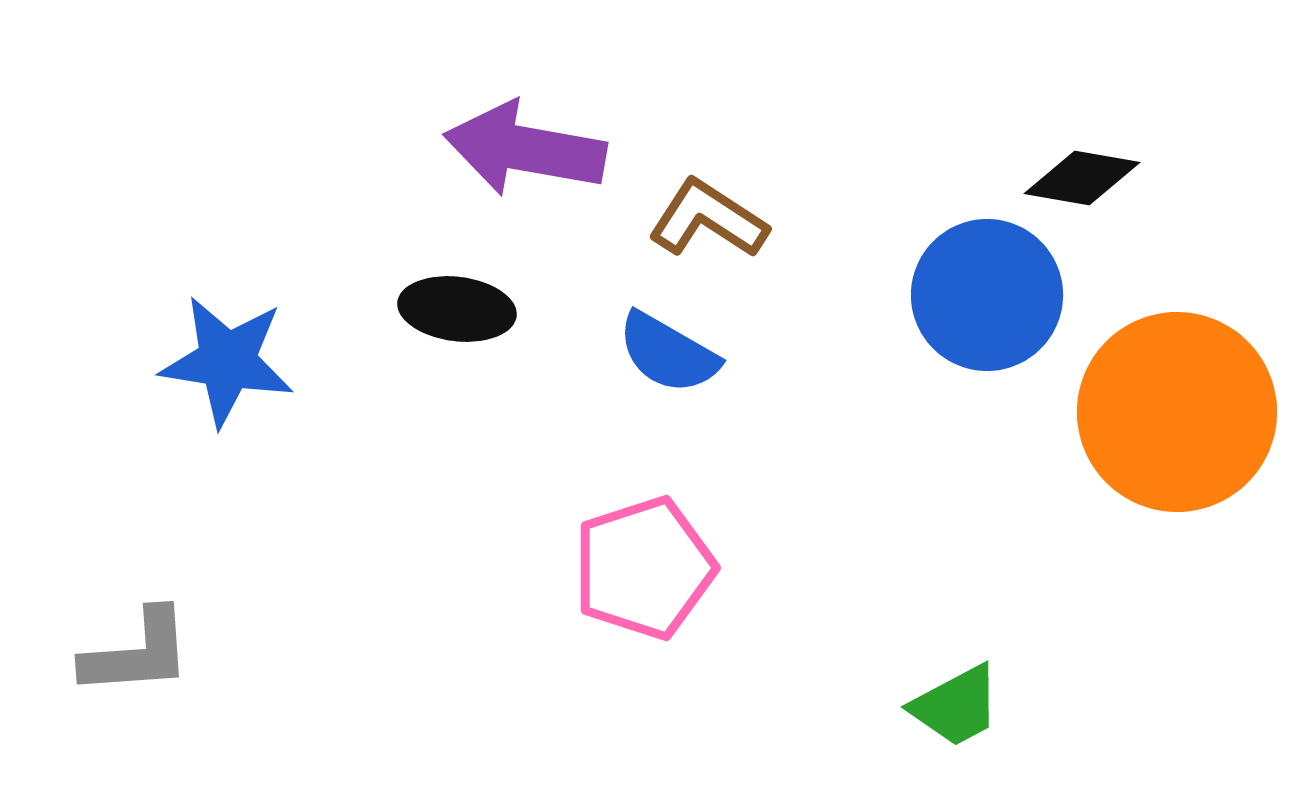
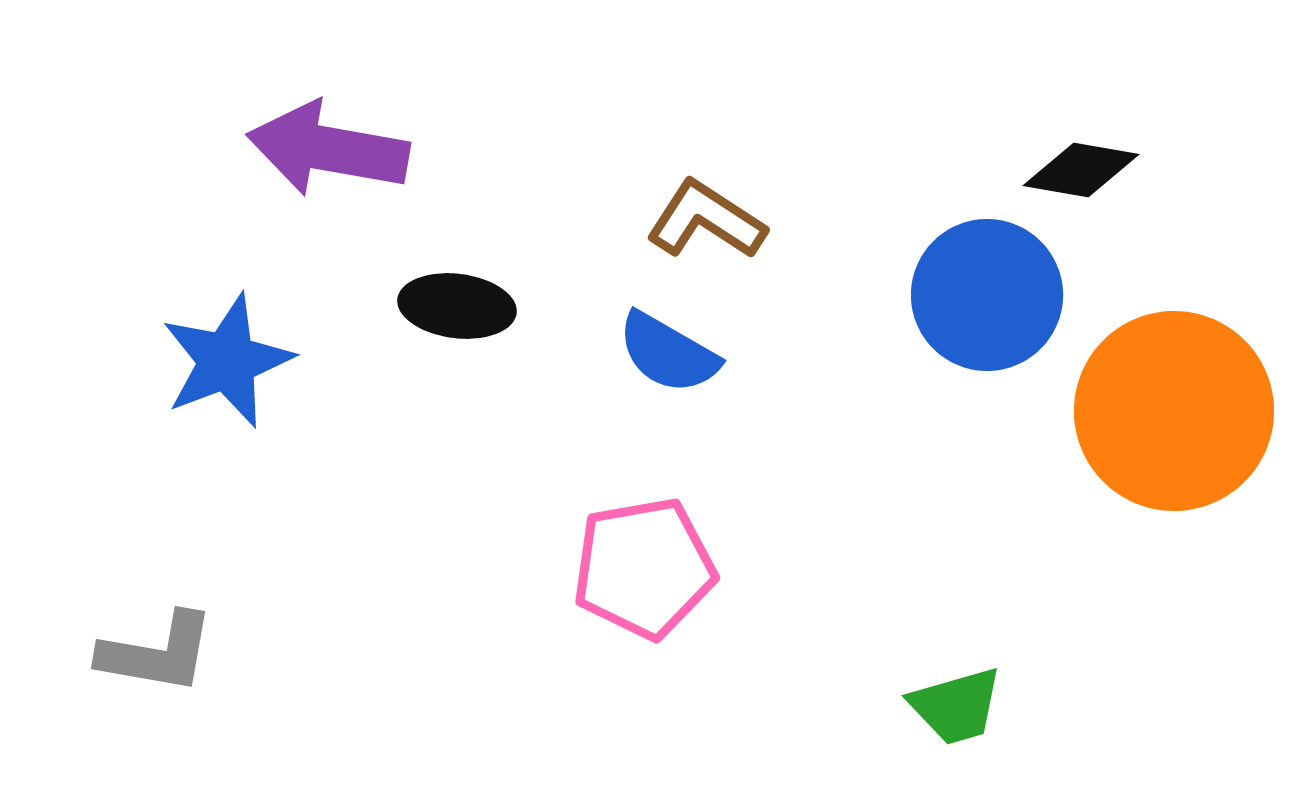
purple arrow: moved 197 px left
black diamond: moved 1 px left, 8 px up
brown L-shape: moved 2 px left, 1 px down
black ellipse: moved 3 px up
blue star: rotated 30 degrees counterclockwise
orange circle: moved 3 px left, 1 px up
pink pentagon: rotated 8 degrees clockwise
gray L-shape: moved 20 px right; rotated 14 degrees clockwise
green trapezoid: rotated 12 degrees clockwise
